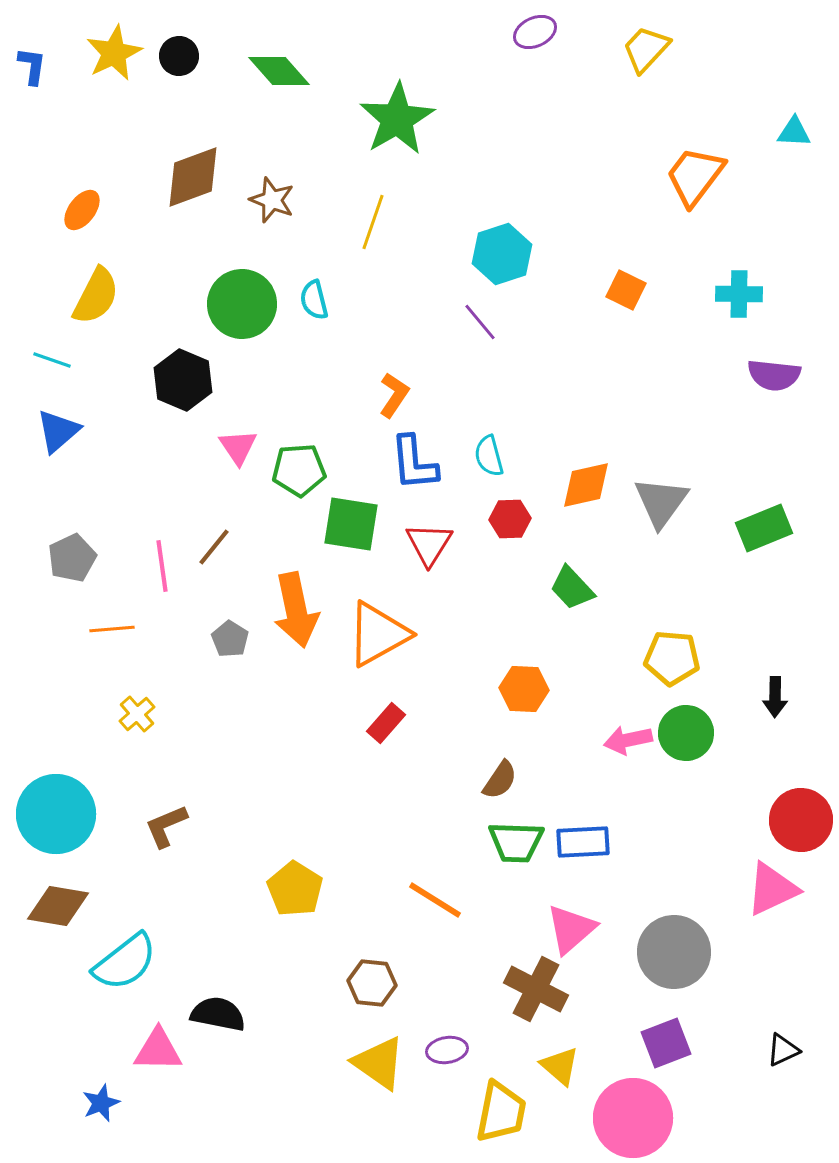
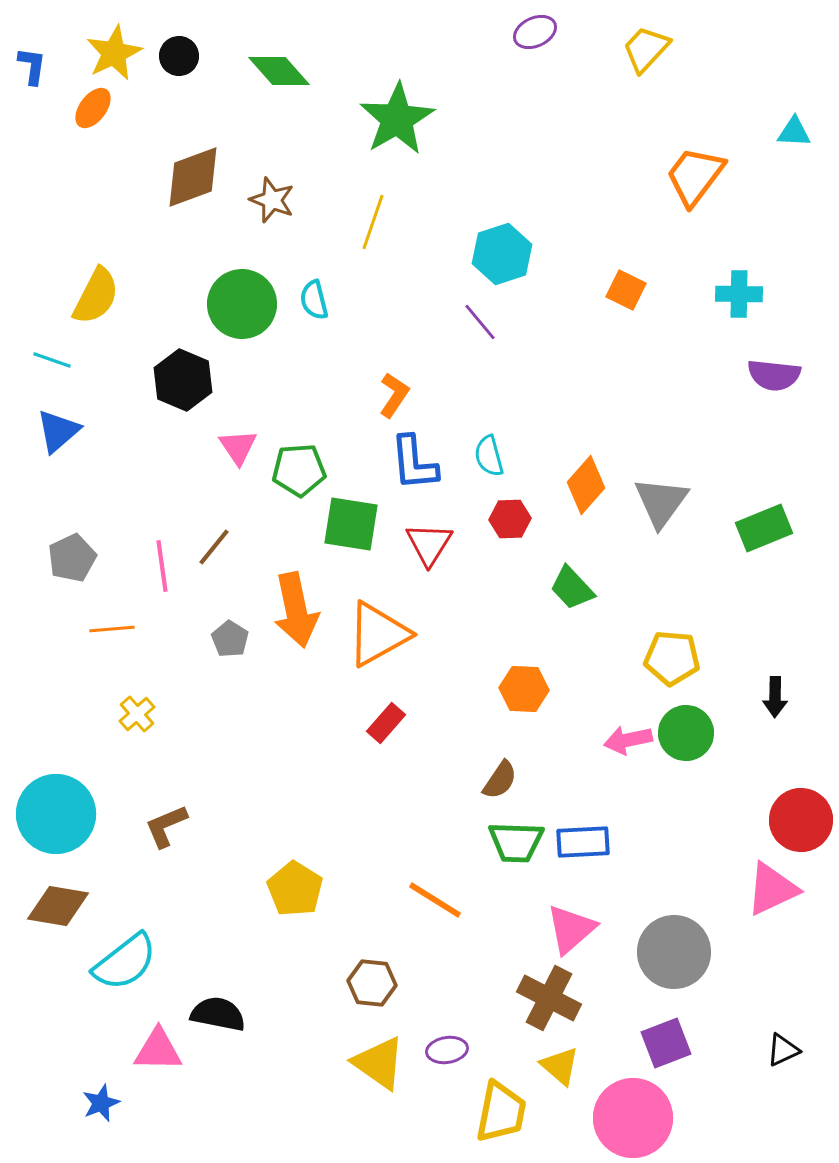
orange ellipse at (82, 210): moved 11 px right, 102 px up
orange diamond at (586, 485): rotated 36 degrees counterclockwise
brown cross at (536, 989): moved 13 px right, 9 px down
